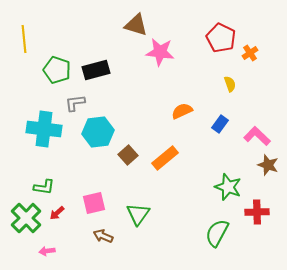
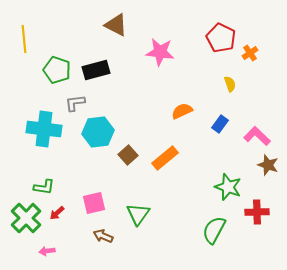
brown triangle: moved 20 px left; rotated 10 degrees clockwise
green semicircle: moved 3 px left, 3 px up
